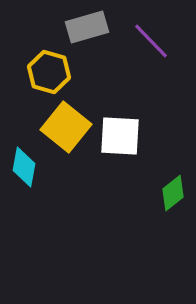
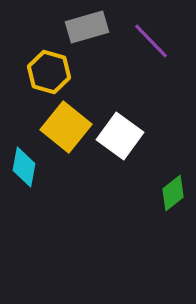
white square: rotated 33 degrees clockwise
